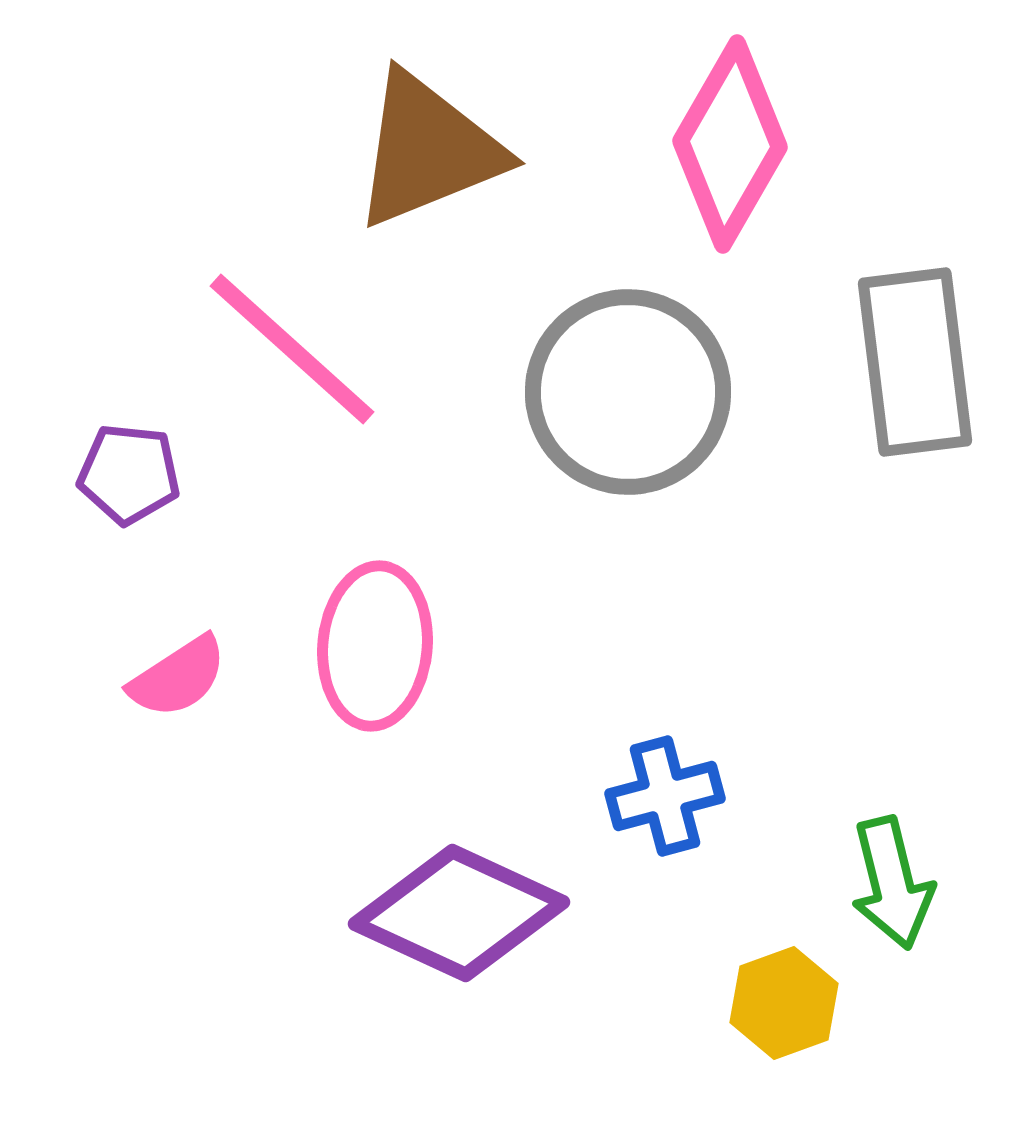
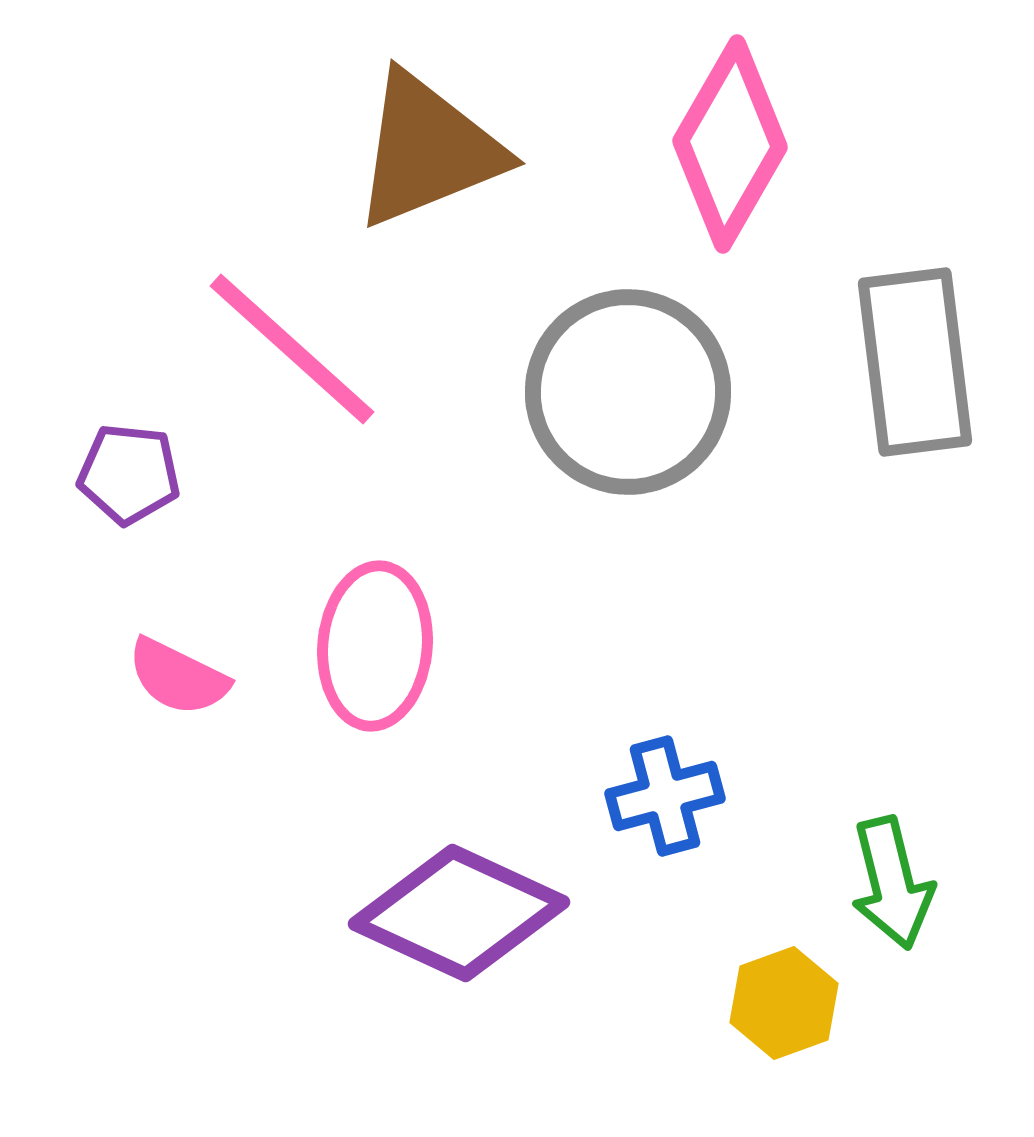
pink semicircle: rotated 59 degrees clockwise
